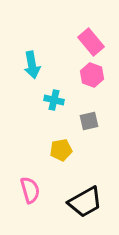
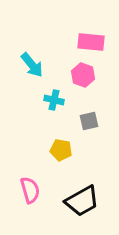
pink rectangle: rotated 44 degrees counterclockwise
cyan arrow: rotated 28 degrees counterclockwise
pink hexagon: moved 9 px left
yellow pentagon: rotated 20 degrees clockwise
black trapezoid: moved 3 px left, 1 px up
